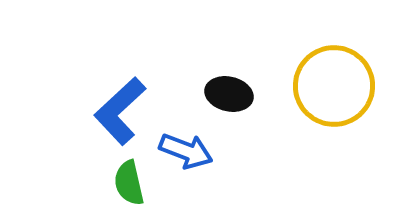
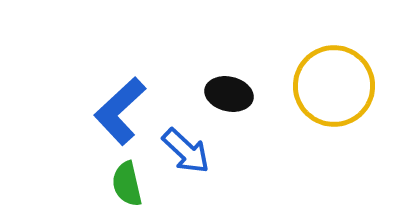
blue arrow: rotated 22 degrees clockwise
green semicircle: moved 2 px left, 1 px down
